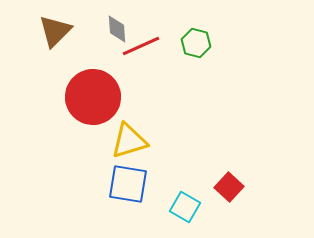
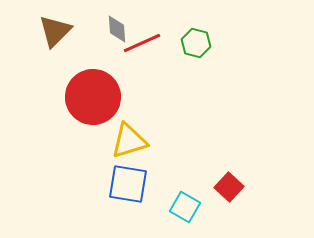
red line: moved 1 px right, 3 px up
